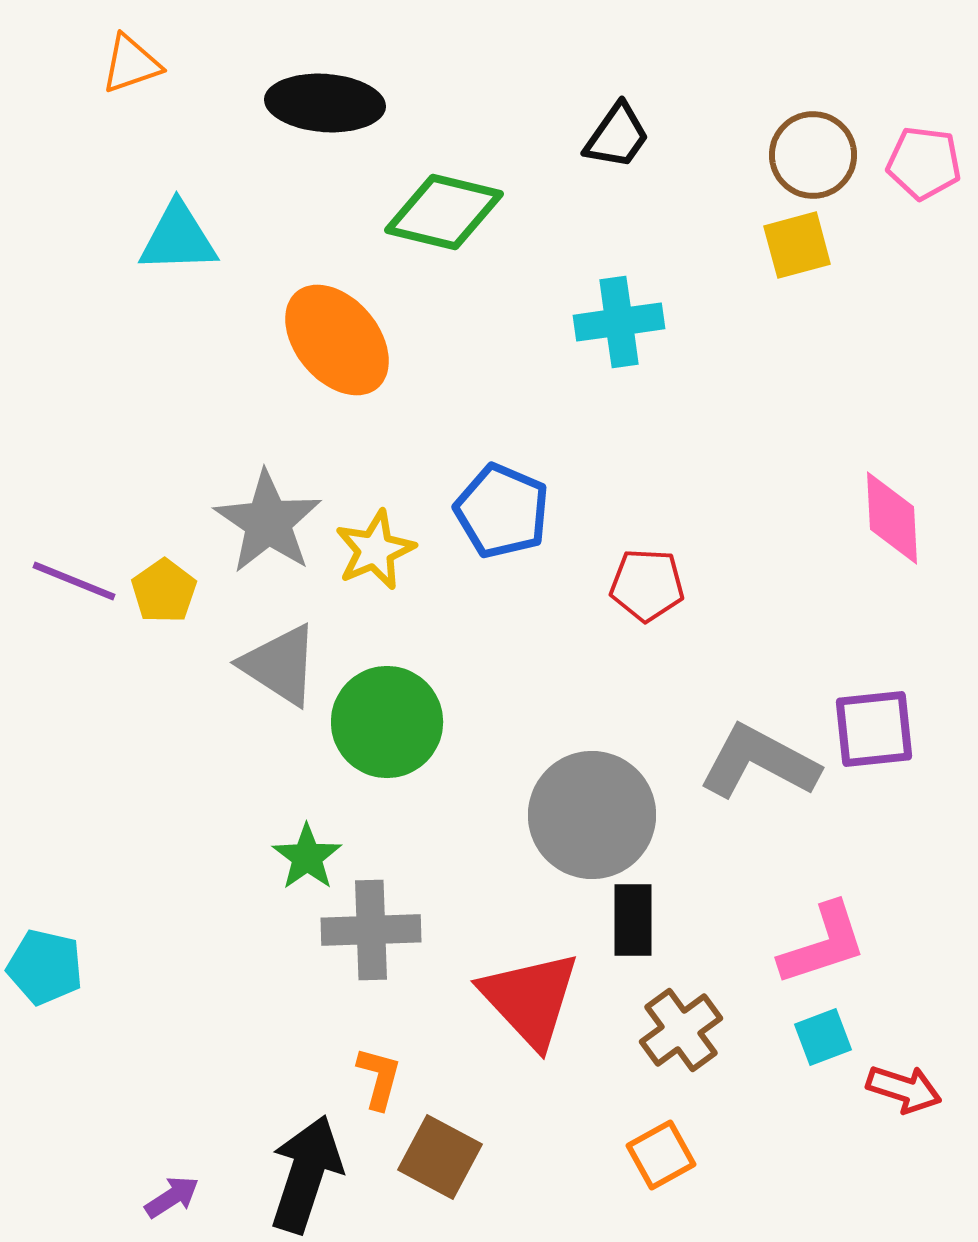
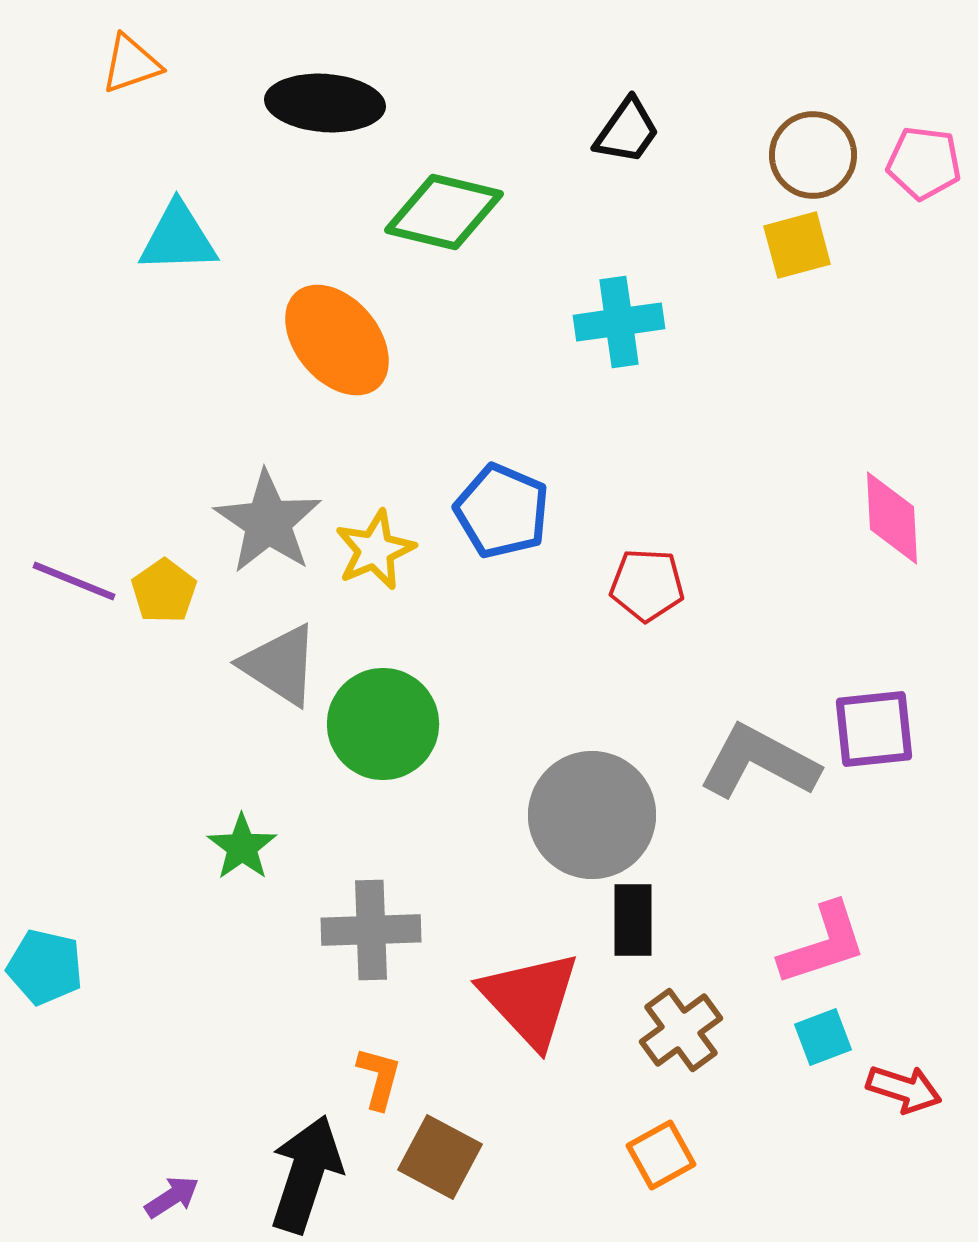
black trapezoid: moved 10 px right, 5 px up
green circle: moved 4 px left, 2 px down
green star: moved 65 px left, 10 px up
